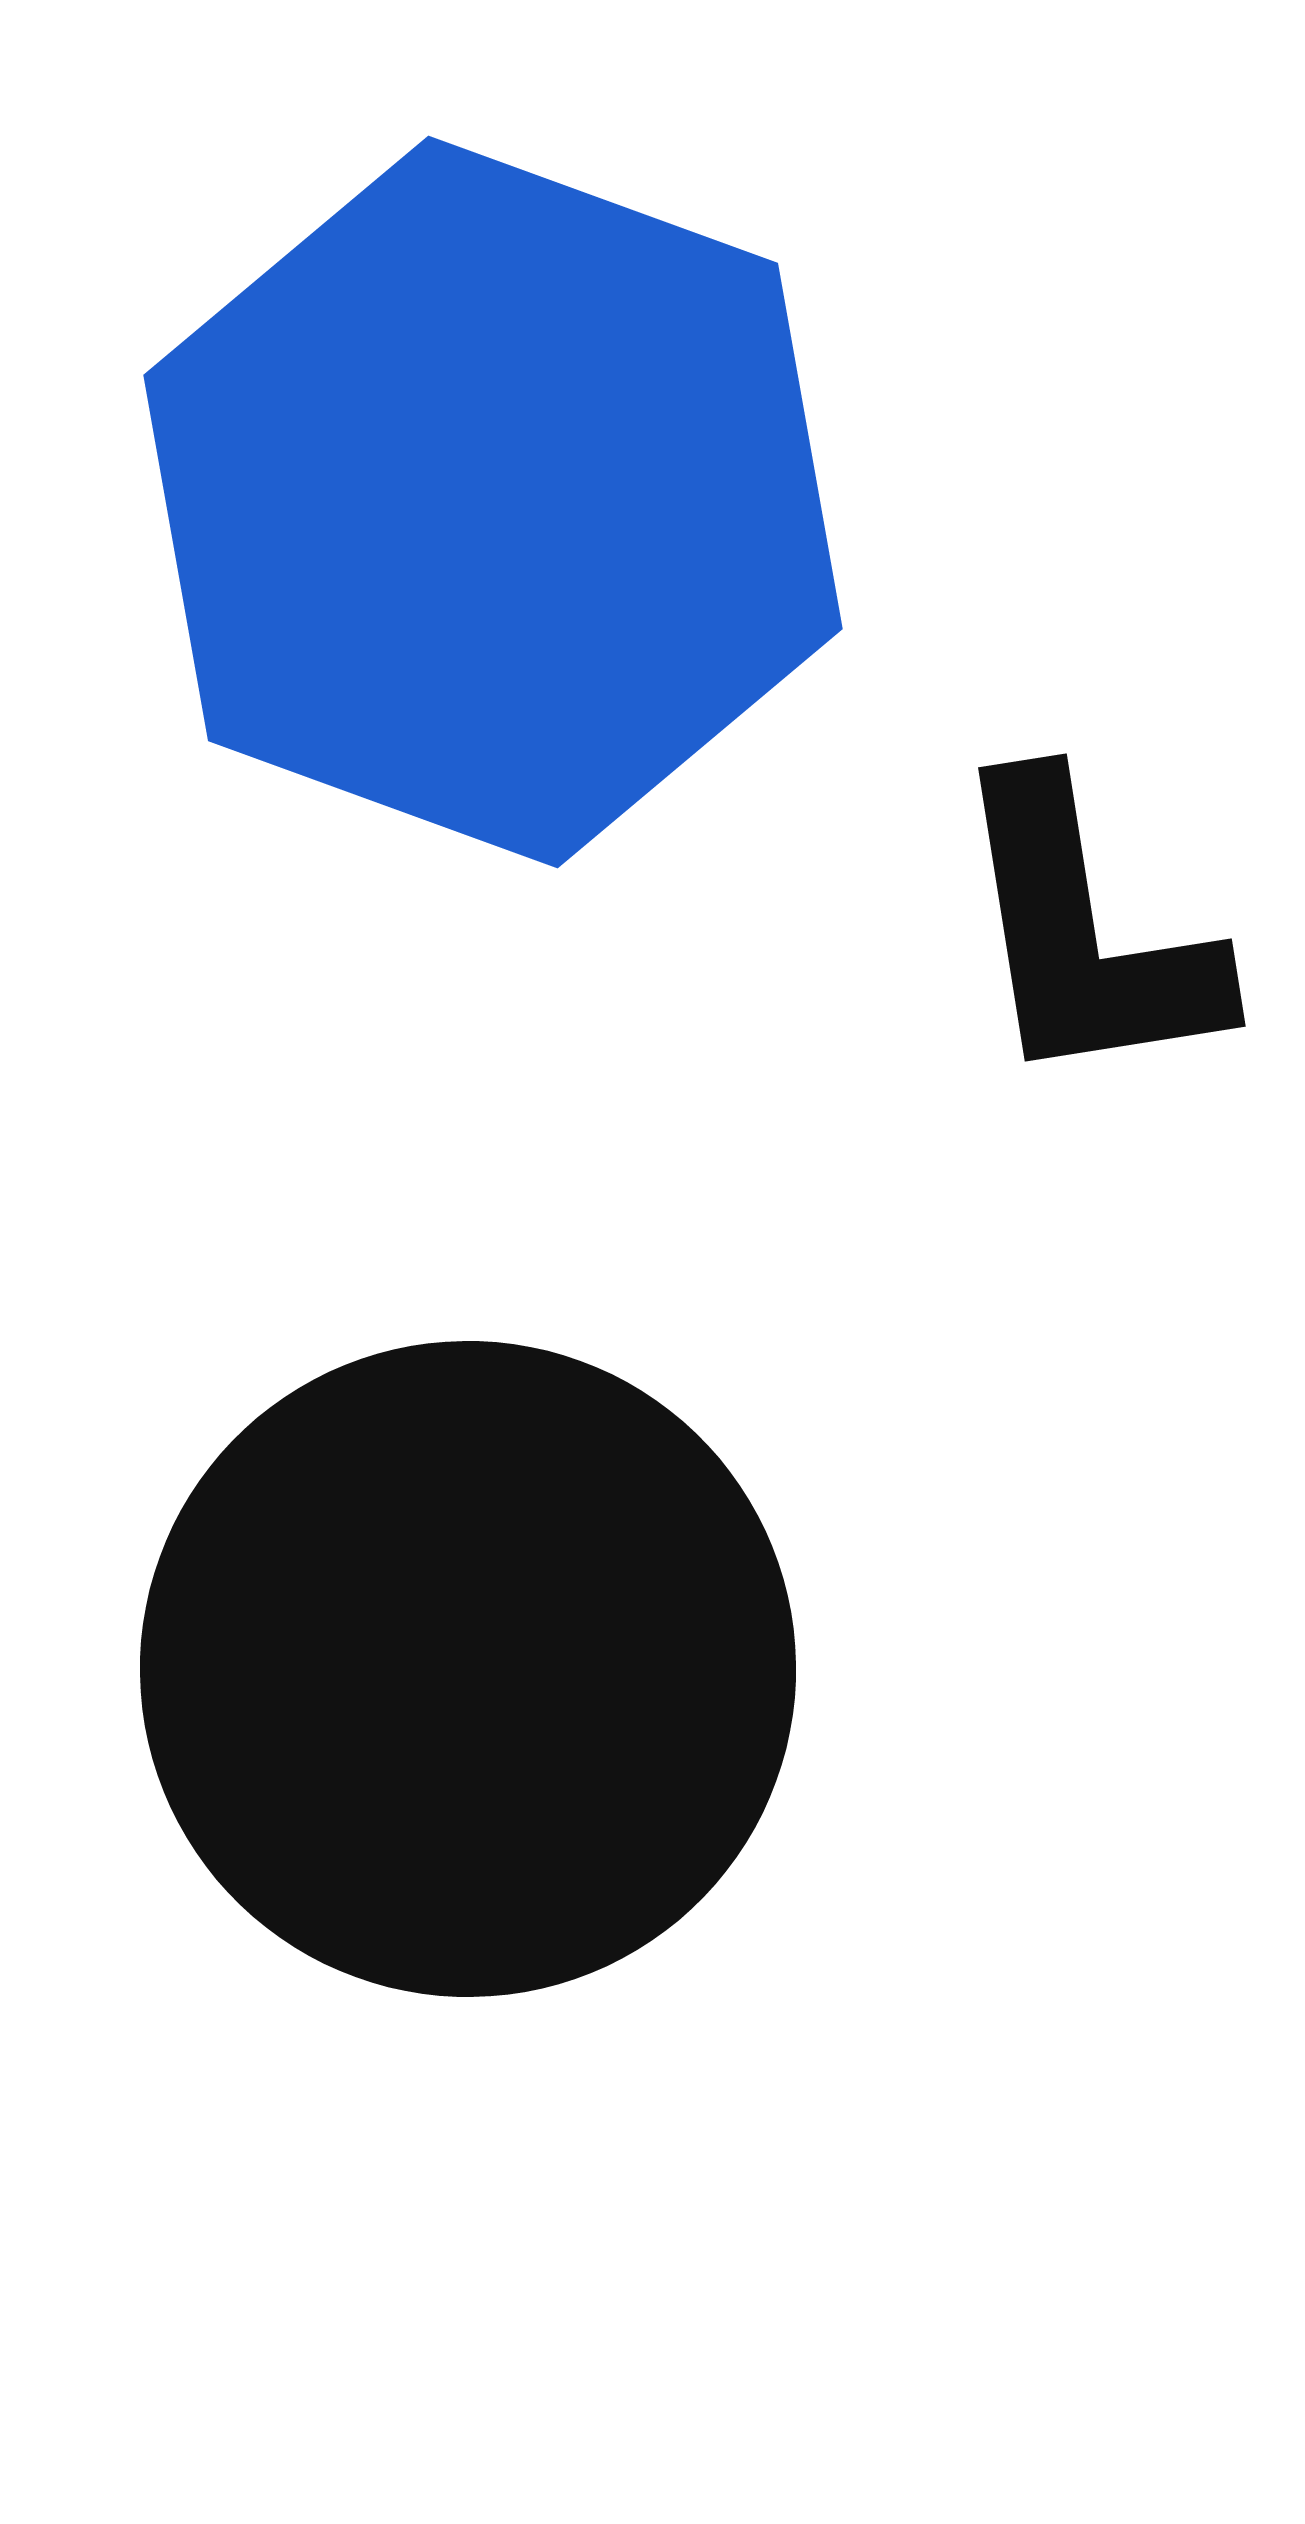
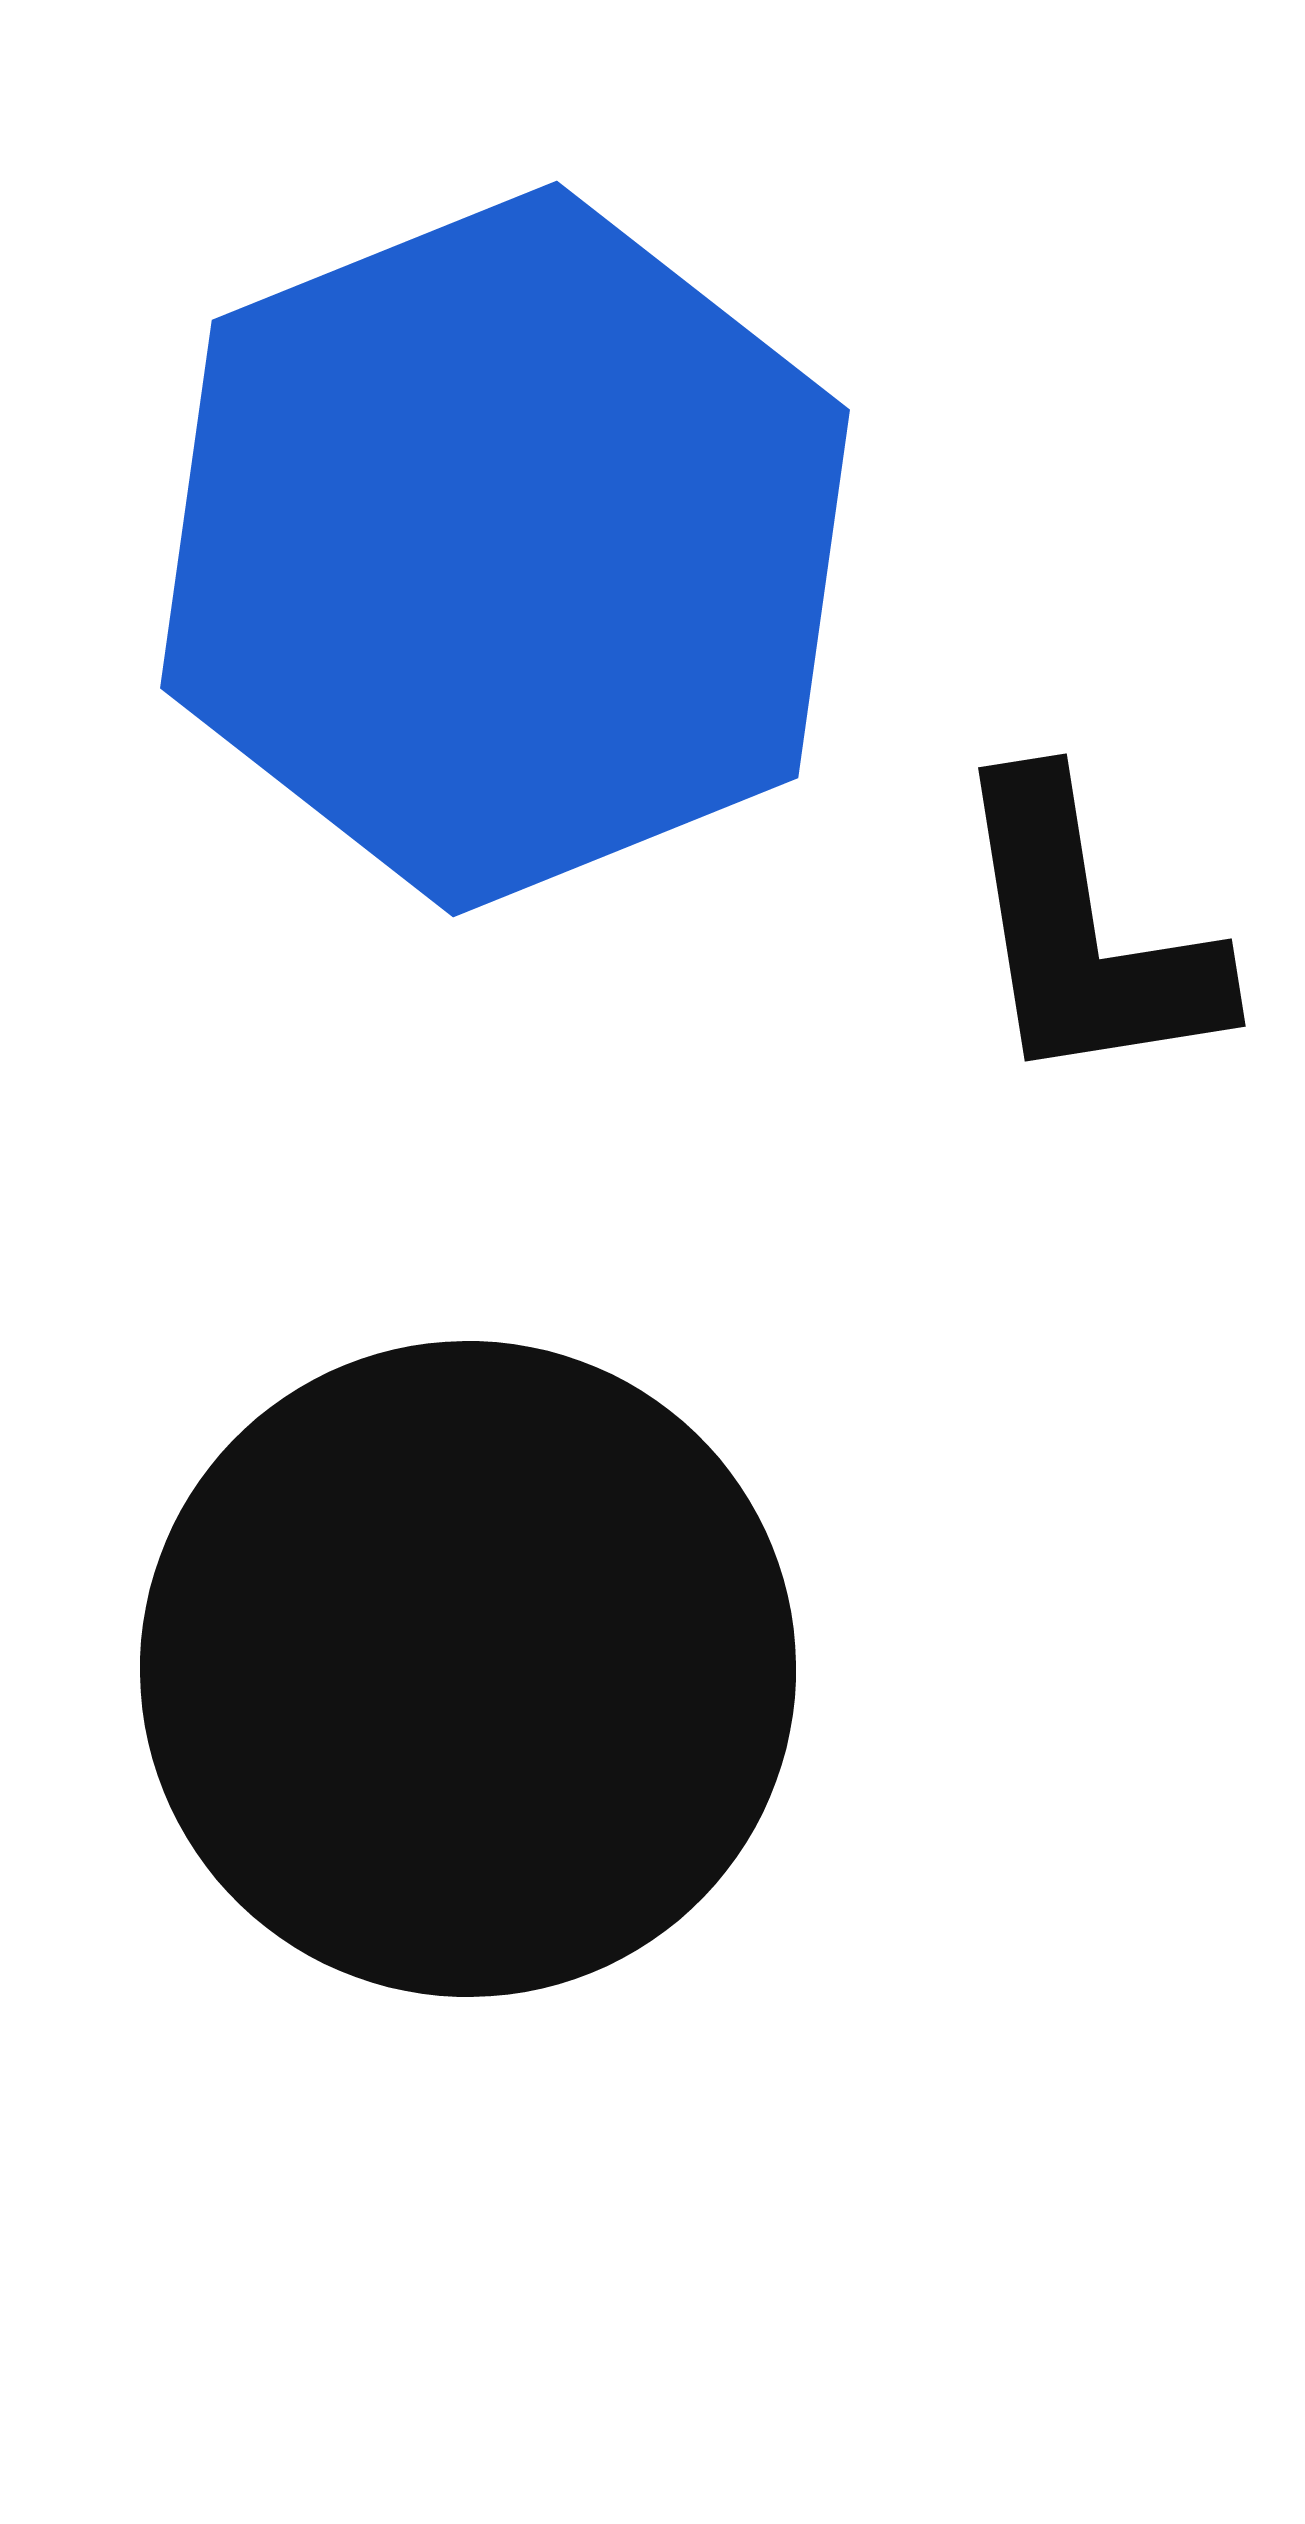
blue hexagon: moved 12 px right, 47 px down; rotated 18 degrees clockwise
